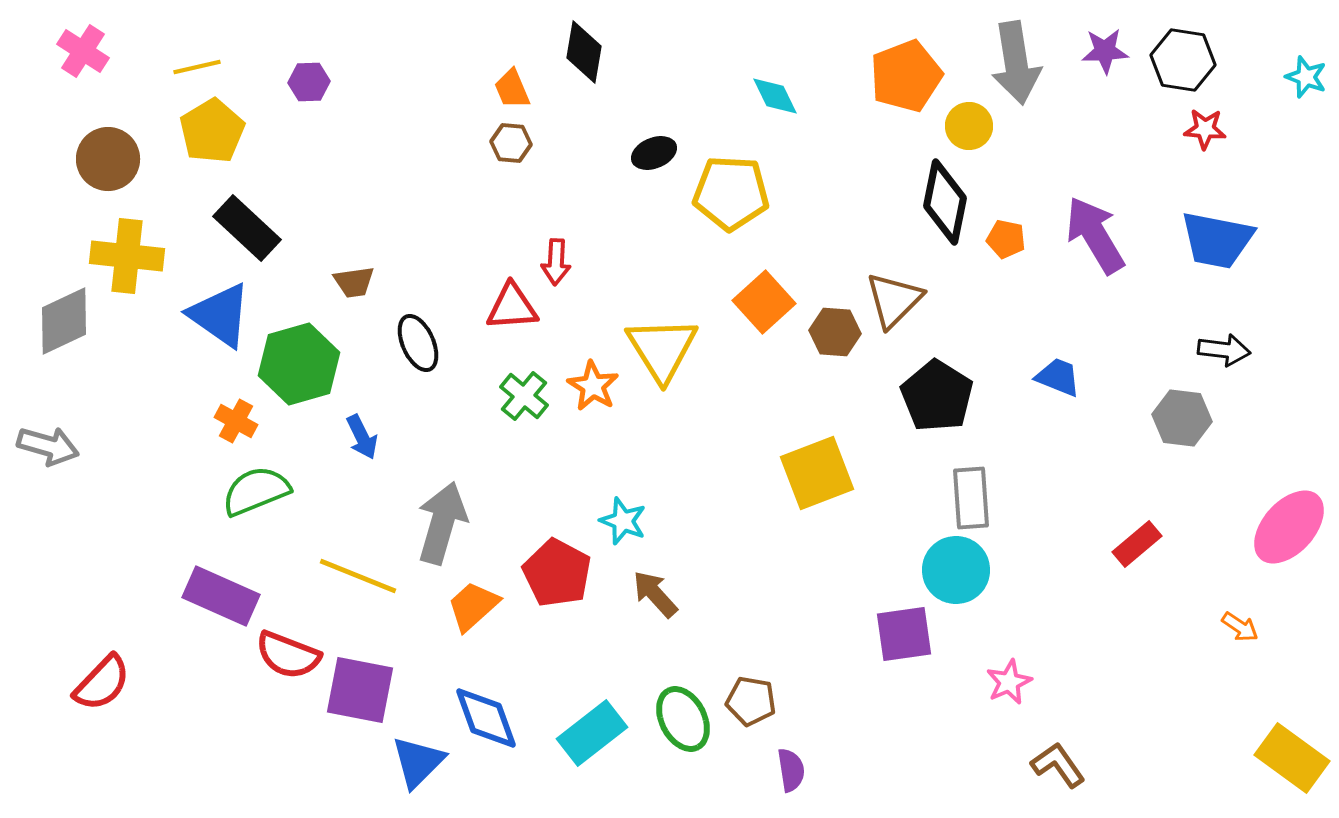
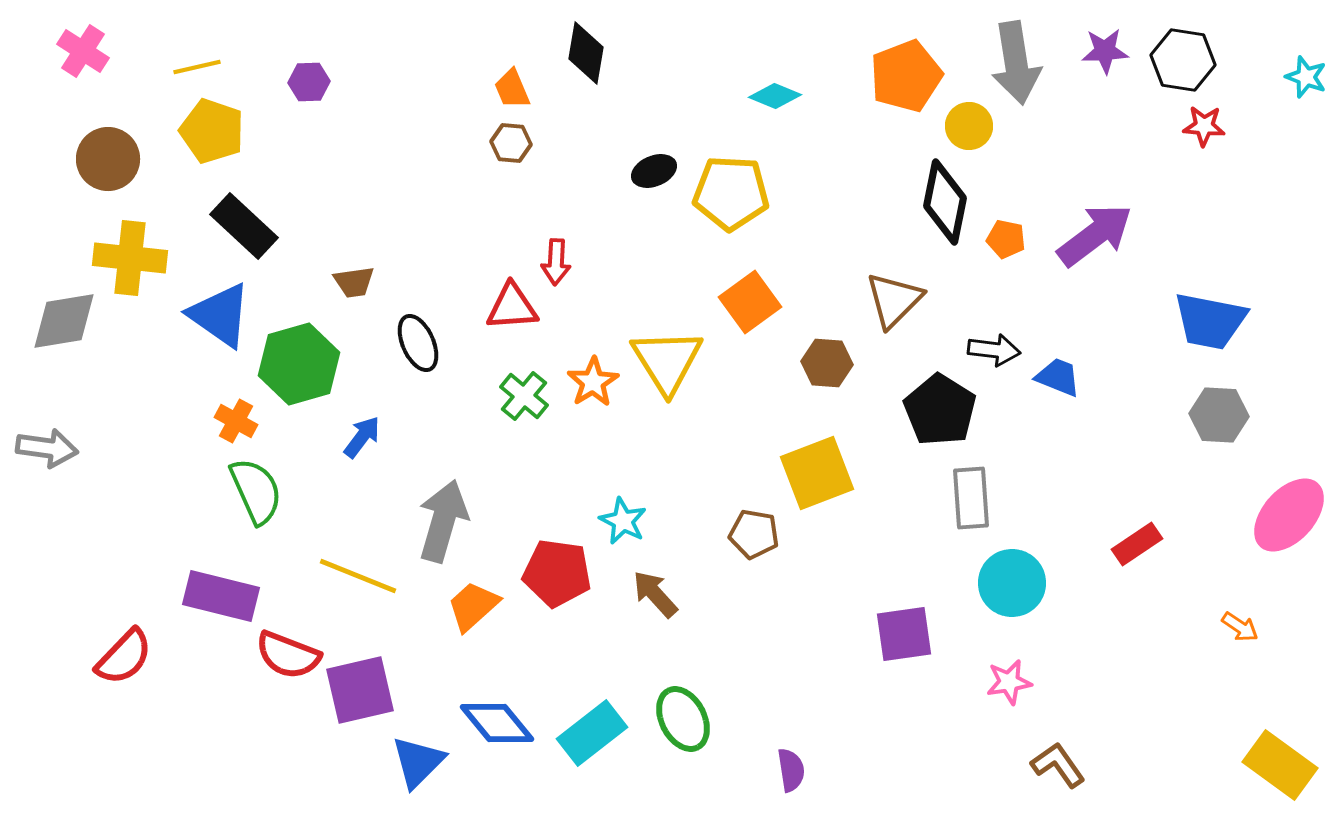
black diamond at (584, 52): moved 2 px right, 1 px down
cyan diamond at (775, 96): rotated 42 degrees counterclockwise
red star at (1205, 129): moved 1 px left, 3 px up
yellow pentagon at (212, 131): rotated 22 degrees counterclockwise
black ellipse at (654, 153): moved 18 px down
black rectangle at (247, 228): moved 3 px left, 2 px up
purple arrow at (1095, 235): rotated 84 degrees clockwise
blue trapezoid at (1217, 240): moved 7 px left, 81 px down
yellow cross at (127, 256): moved 3 px right, 2 px down
orange square at (764, 302): moved 14 px left; rotated 6 degrees clockwise
gray diamond at (64, 321): rotated 16 degrees clockwise
brown hexagon at (835, 332): moved 8 px left, 31 px down
yellow triangle at (662, 349): moved 5 px right, 12 px down
black arrow at (1224, 350): moved 230 px left
orange star at (593, 386): moved 4 px up; rotated 9 degrees clockwise
black pentagon at (937, 396): moved 3 px right, 14 px down
gray hexagon at (1182, 418): moved 37 px right, 3 px up; rotated 4 degrees counterclockwise
blue arrow at (362, 437): rotated 117 degrees counterclockwise
gray arrow at (48, 446): moved 1 px left, 2 px down; rotated 8 degrees counterclockwise
green semicircle at (256, 491): rotated 88 degrees clockwise
cyan star at (623, 521): rotated 6 degrees clockwise
gray arrow at (442, 523): moved 1 px right, 2 px up
pink ellipse at (1289, 527): moved 12 px up
red rectangle at (1137, 544): rotated 6 degrees clockwise
cyan circle at (956, 570): moved 56 px right, 13 px down
red pentagon at (557, 573): rotated 20 degrees counterclockwise
purple rectangle at (221, 596): rotated 10 degrees counterclockwise
pink star at (1009, 682): rotated 15 degrees clockwise
red semicircle at (102, 683): moved 22 px right, 26 px up
purple square at (360, 690): rotated 24 degrees counterclockwise
brown pentagon at (751, 701): moved 3 px right, 167 px up
blue diamond at (486, 718): moved 11 px right, 5 px down; rotated 20 degrees counterclockwise
yellow rectangle at (1292, 758): moved 12 px left, 7 px down
